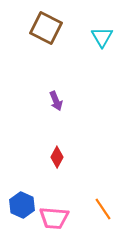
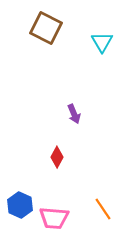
cyan triangle: moved 5 px down
purple arrow: moved 18 px right, 13 px down
blue hexagon: moved 2 px left
